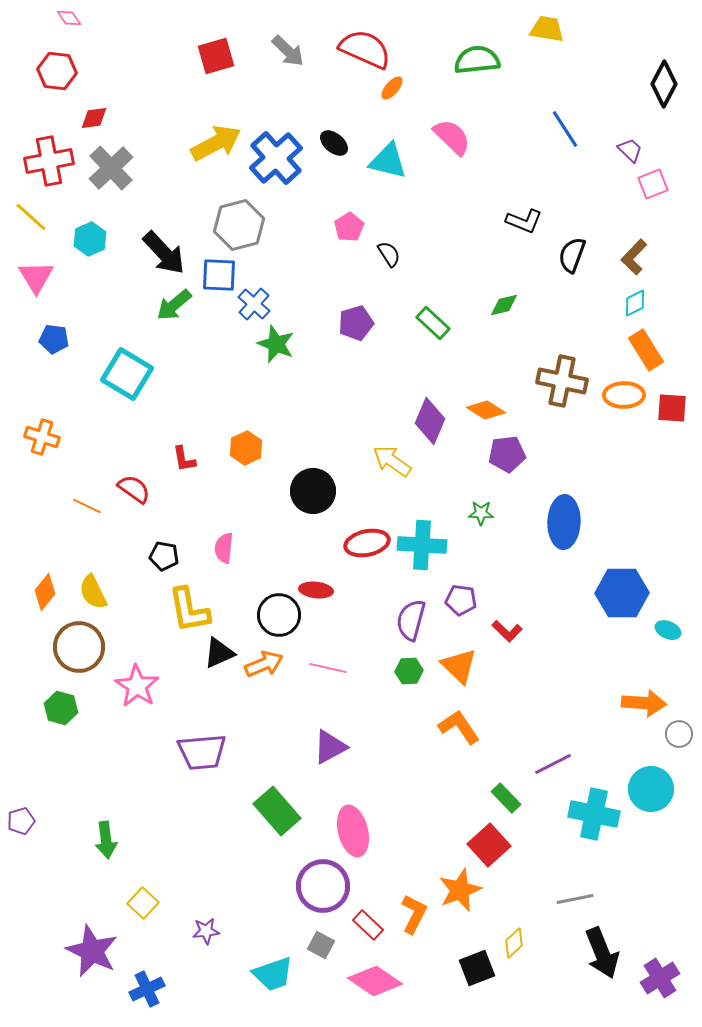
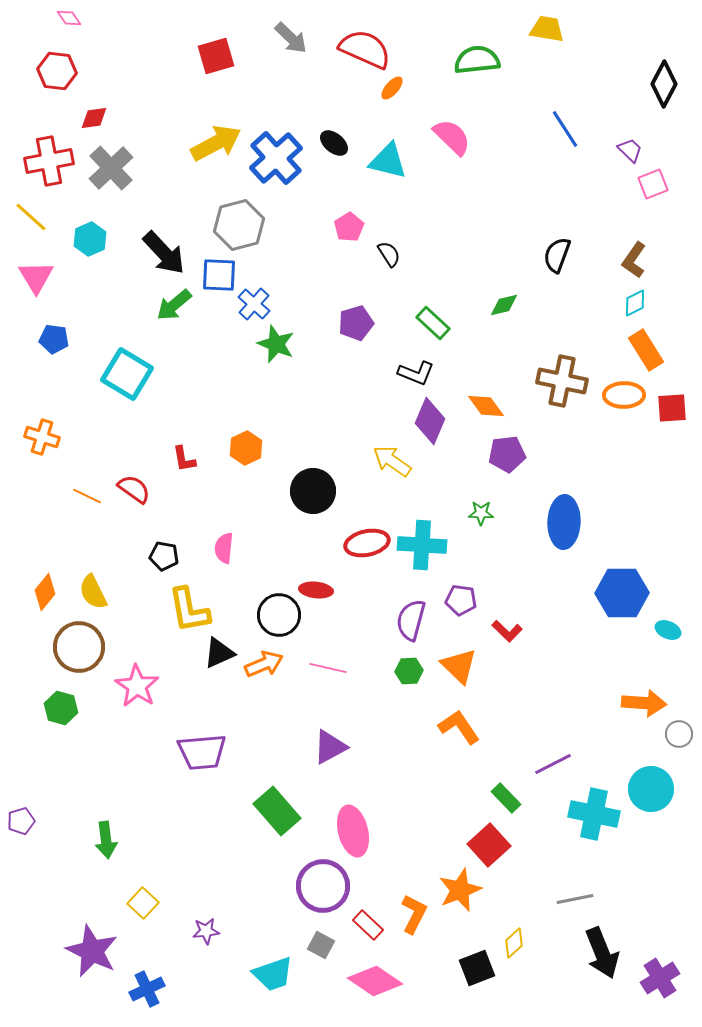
gray arrow at (288, 51): moved 3 px right, 13 px up
black L-shape at (524, 221): moved 108 px left, 152 px down
black semicircle at (572, 255): moved 15 px left
brown L-shape at (634, 257): moved 3 px down; rotated 9 degrees counterclockwise
red square at (672, 408): rotated 8 degrees counterclockwise
orange diamond at (486, 410): moved 4 px up; rotated 21 degrees clockwise
orange line at (87, 506): moved 10 px up
